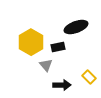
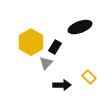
black ellipse: moved 4 px right
black rectangle: moved 3 px left; rotated 48 degrees counterclockwise
gray triangle: moved 2 px up; rotated 24 degrees clockwise
